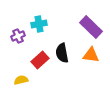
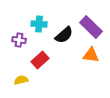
cyan cross: rotated 14 degrees clockwise
purple cross: moved 1 px right, 4 px down; rotated 32 degrees clockwise
black semicircle: moved 2 px right, 18 px up; rotated 120 degrees counterclockwise
